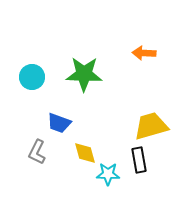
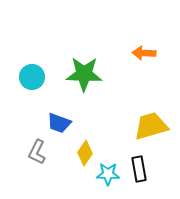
yellow diamond: rotated 50 degrees clockwise
black rectangle: moved 9 px down
